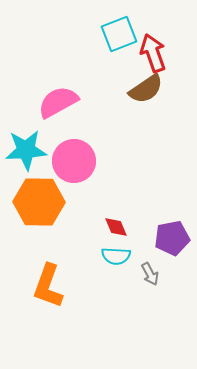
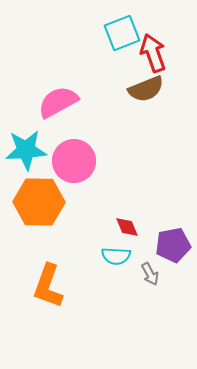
cyan square: moved 3 px right, 1 px up
brown semicircle: rotated 12 degrees clockwise
red diamond: moved 11 px right
purple pentagon: moved 1 px right, 7 px down
